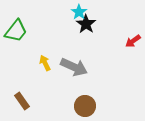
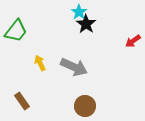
yellow arrow: moved 5 px left
